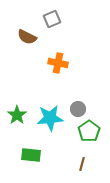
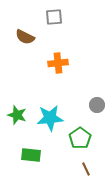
gray square: moved 2 px right, 2 px up; rotated 18 degrees clockwise
brown semicircle: moved 2 px left
orange cross: rotated 18 degrees counterclockwise
gray circle: moved 19 px right, 4 px up
green star: rotated 18 degrees counterclockwise
green pentagon: moved 9 px left, 7 px down
brown line: moved 4 px right, 5 px down; rotated 40 degrees counterclockwise
